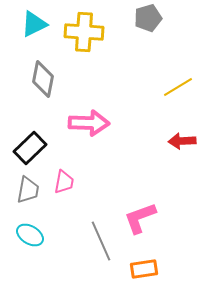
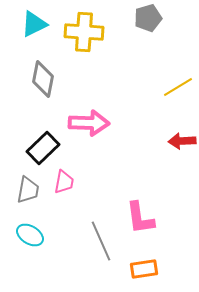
black rectangle: moved 13 px right
pink L-shape: rotated 78 degrees counterclockwise
